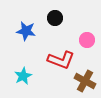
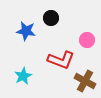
black circle: moved 4 px left
